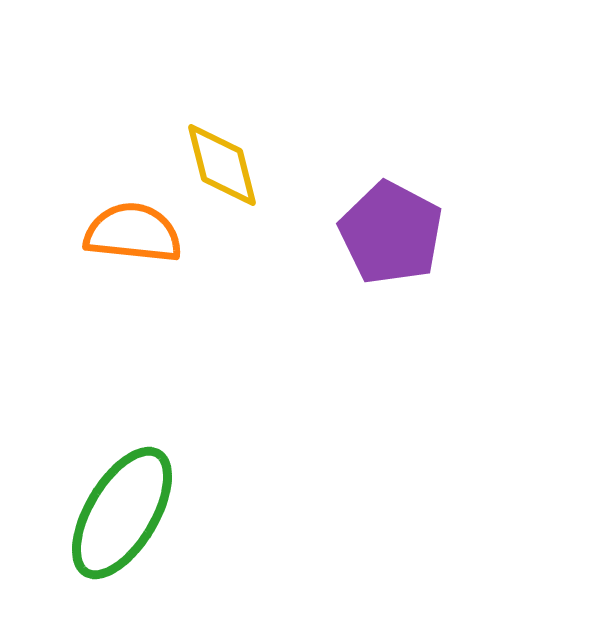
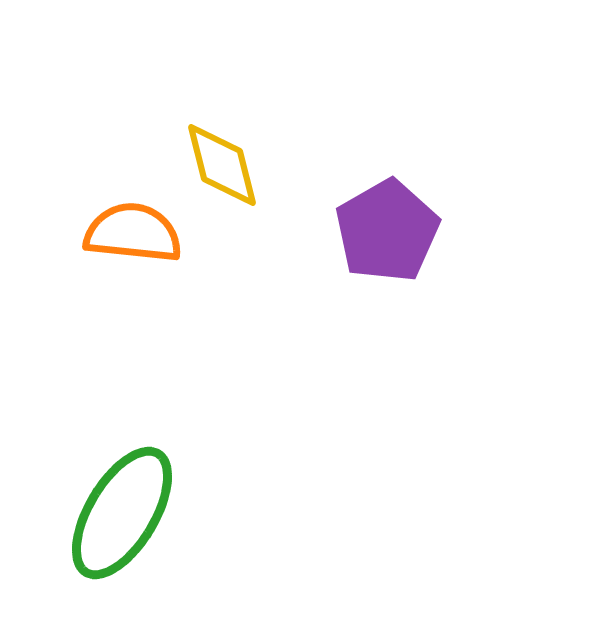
purple pentagon: moved 4 px left, 2 px up; rotated 14 degrees clockwise
